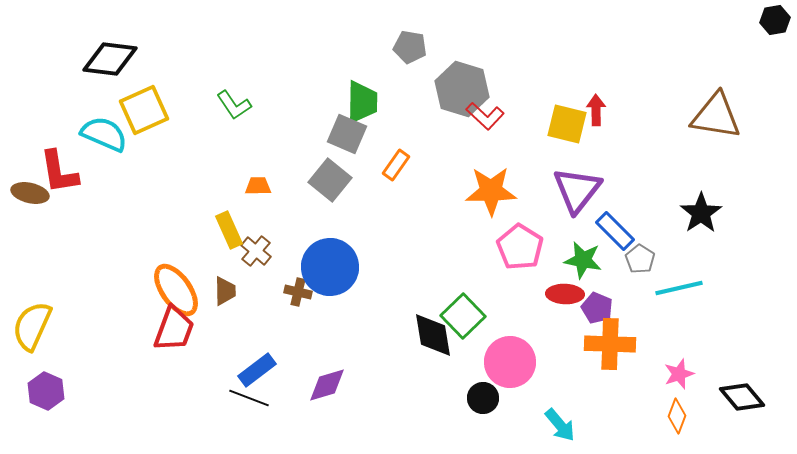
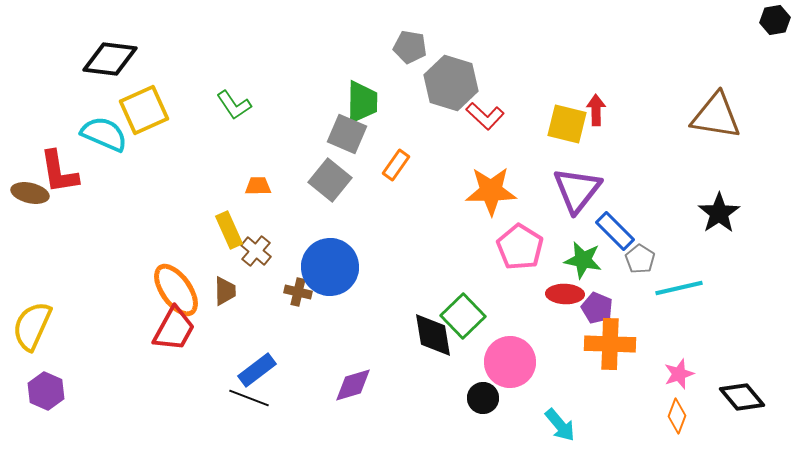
gray hexagon at (462, 89): moved 11 px left, 6 px up
black star at (701, 213): moved 18 px right
red trapezoid at (174, 329): rotated 9 degrees clockwise
purple diamond at (327, 385): moved 26 px right
